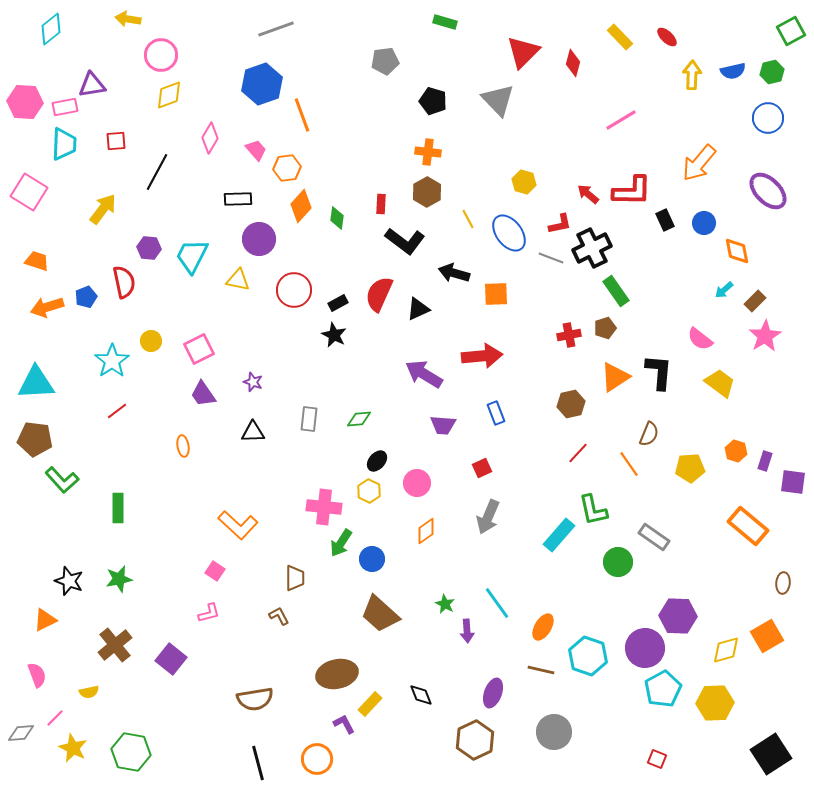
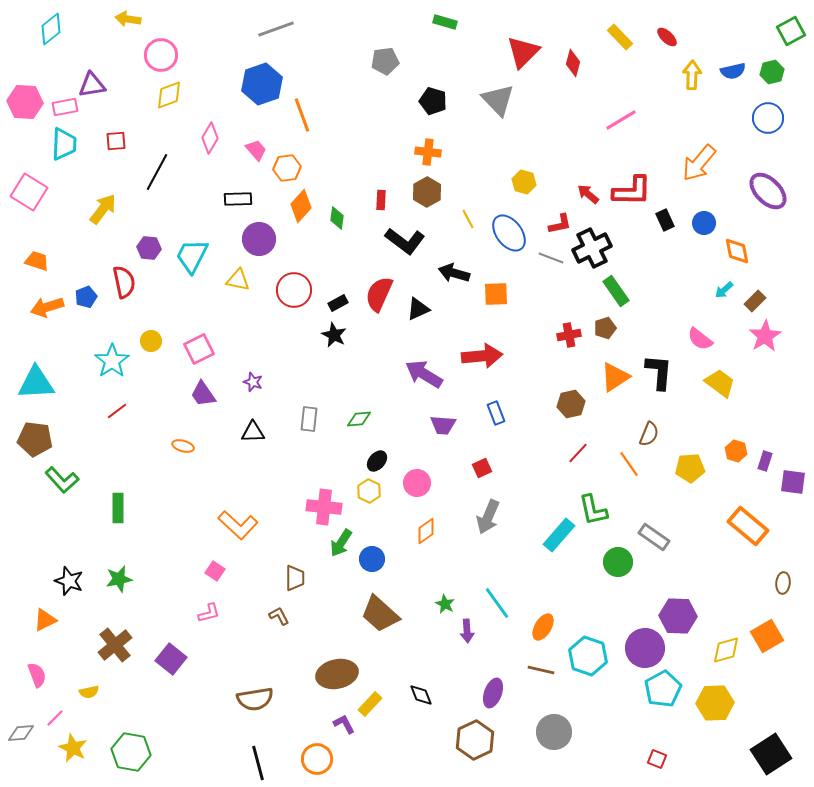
red rectangle at (381, 204): moved 4 px up
orange ellipse at (183, 446): rotated 65 degrees counterclockwise
